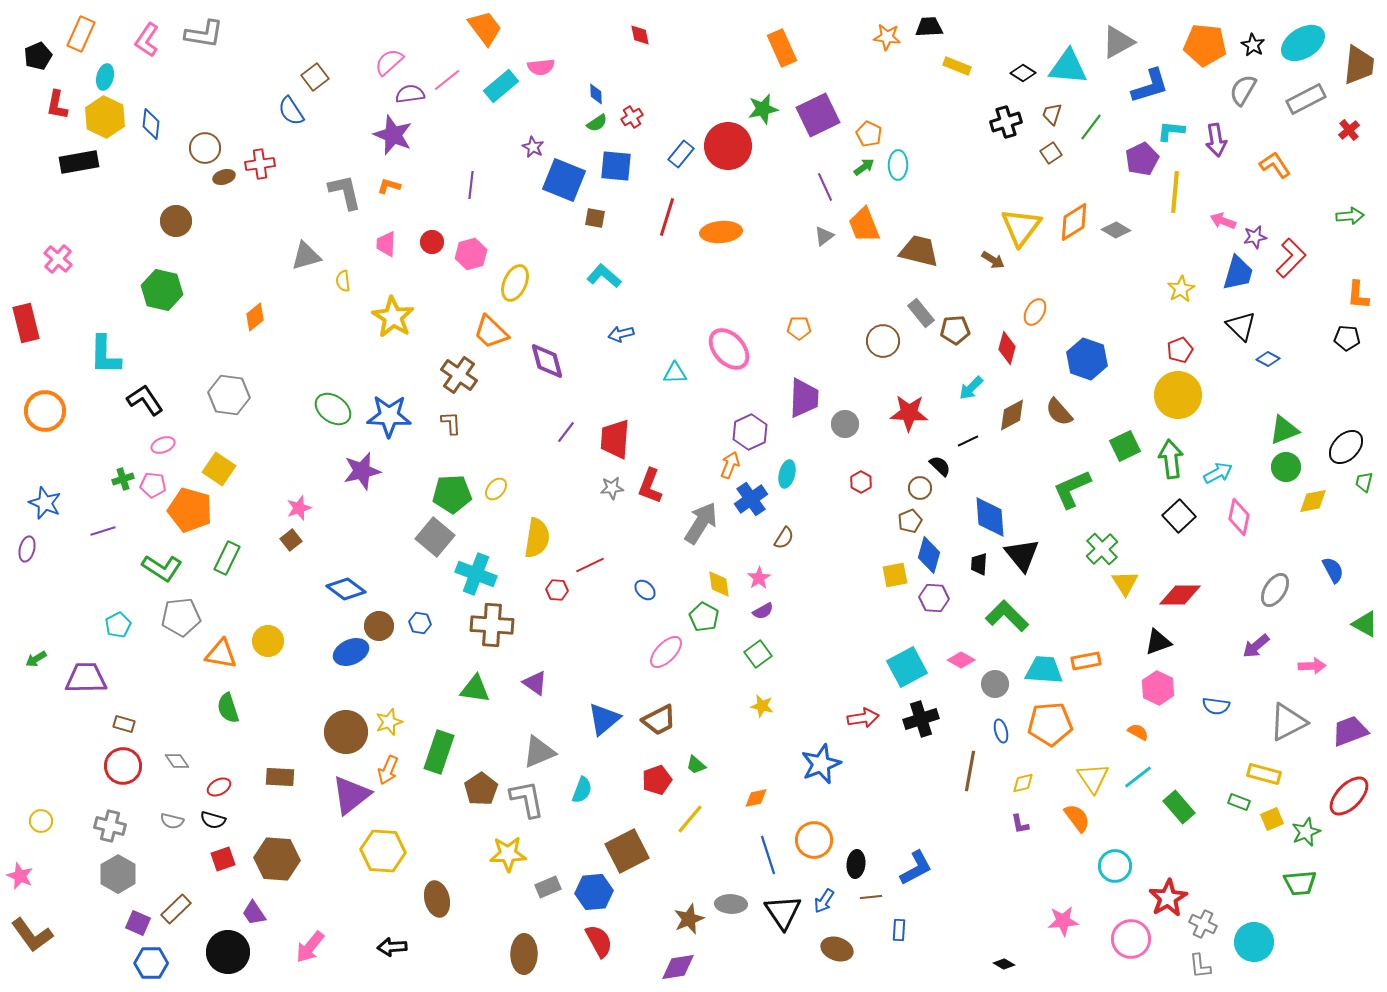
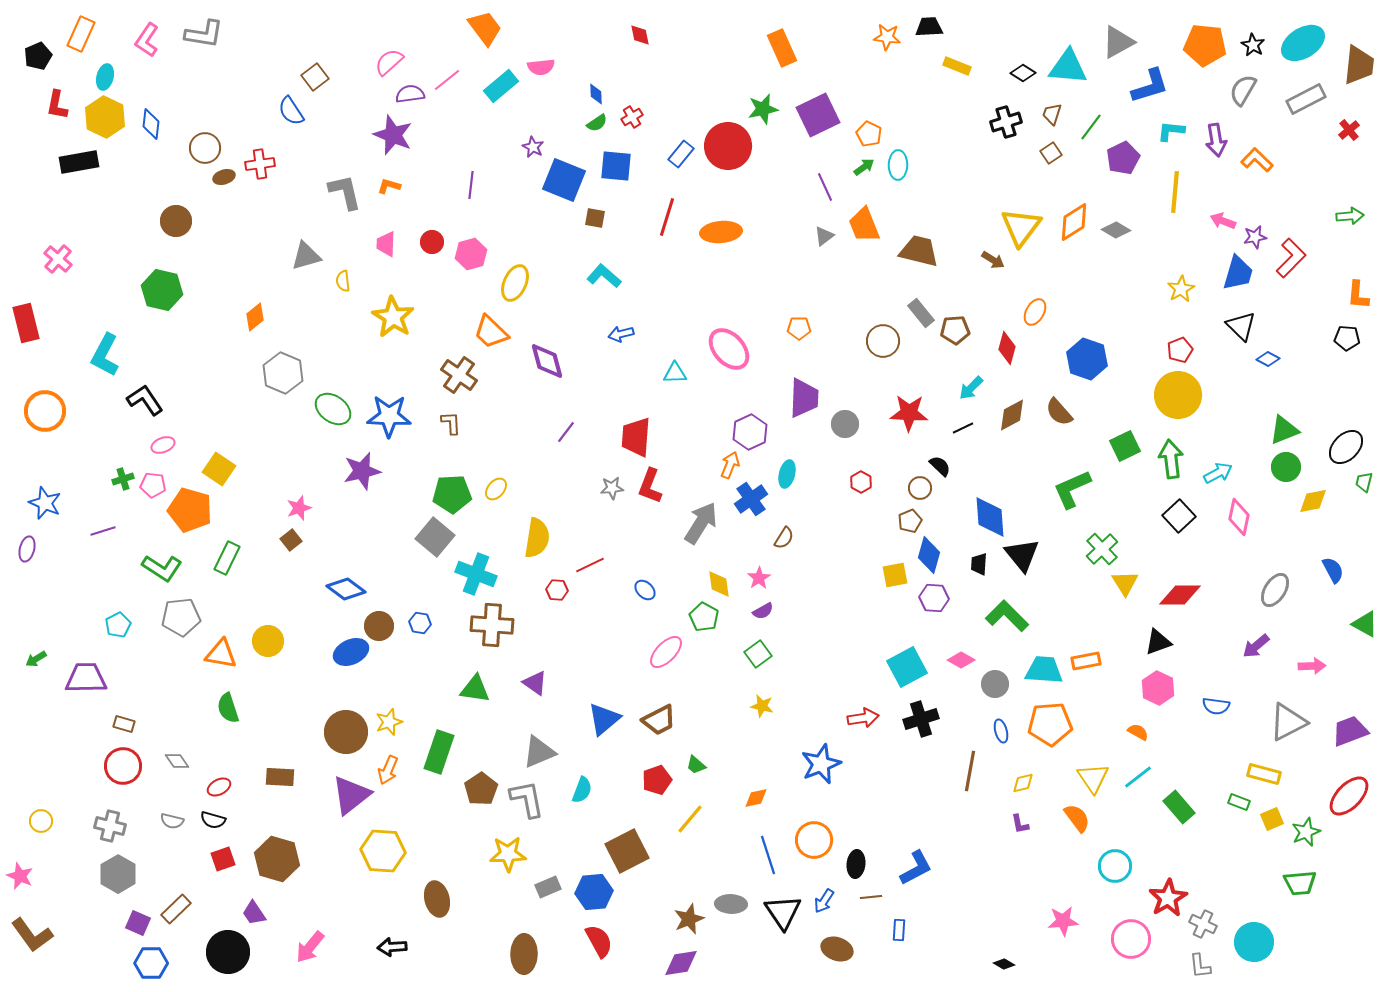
purple pentagon at (1142, 159): moved 19 px left, 1 px up
orange L-shape at (1275, 165): moved 18 px left, 5 px up; rotated 12 degrees counterclockwise
cyan L-shape at (105, 355): rotated 27 degrees clockwise
gray hexagon at (229, 395): moved 54 px right, 22 px up; rotated 15 degrees clockwise
red trapezoid at (615, 439): moved 21 px right, 2 px up
black line at (968, 441): moved 5 px left, 13 px up
brown hexagon at (277, 859): rotated 12 degrees clockwise
purple diamond at (678, 967): moved 3 px right, 4 px up
